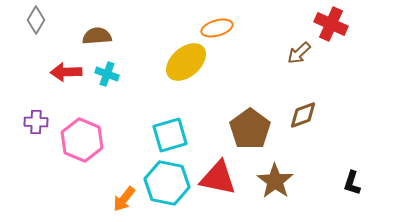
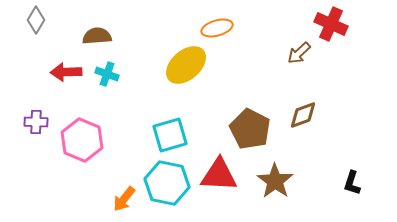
yellow ellipse: moved 3 px down
brown pentagon: rotated 9 degrees counterclockwise
red triangle: moved 1 px right, 3 px up; rotated 9 degrees counterclockwise
